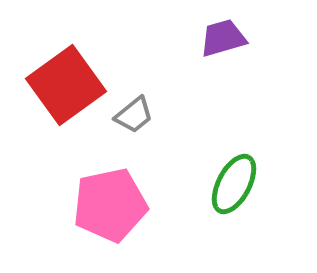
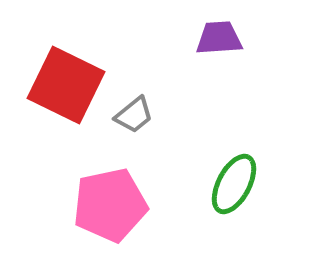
purple trapezoid: moved 4 px left; rotated 12 degrees clockwise
red square: rotated 28 degrees counterclockwise
